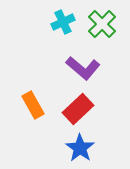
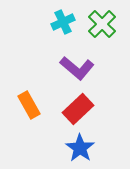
purple L-shape: moved 6 px left
orange rectangle: moved 4 px left
